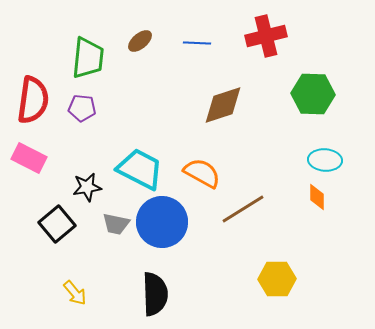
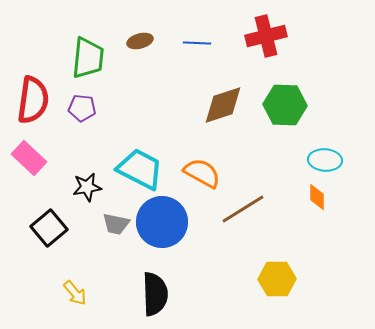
brown ellipse: rotated 25 degrees clockwise
green hexagon: moved 28 px left, 11 px down
pink rectangle: rotated 16 degrees clockwise
black square: moved 8 px left, 4 px down
